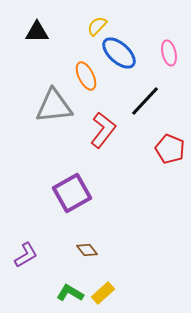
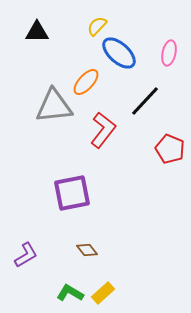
pink ellipse: rotated 25 degrees clockwise
orange ellipse: moved 6 px down; rotated 68 degrees clockwise
purple square: rotated 18 degrees clockwise
